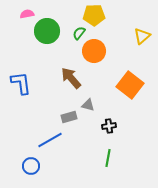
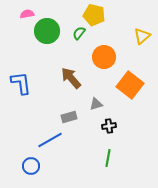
yellow pentagon: rotated 15 degrees clockwise
orange circle: moved 10 px right, 6 px down
gray triangle: moved 8 px right, 1 px up; rotated 32 degrees counterclockwise
